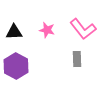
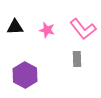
black triangle: moved 1 px right, 5 px up
purple hexagon: moved 9 px right, 9 px down
